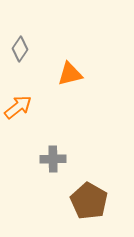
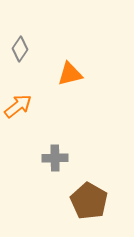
orange arrow: moved 1 px up
gray cross: moved 2 px right, 1 px up
